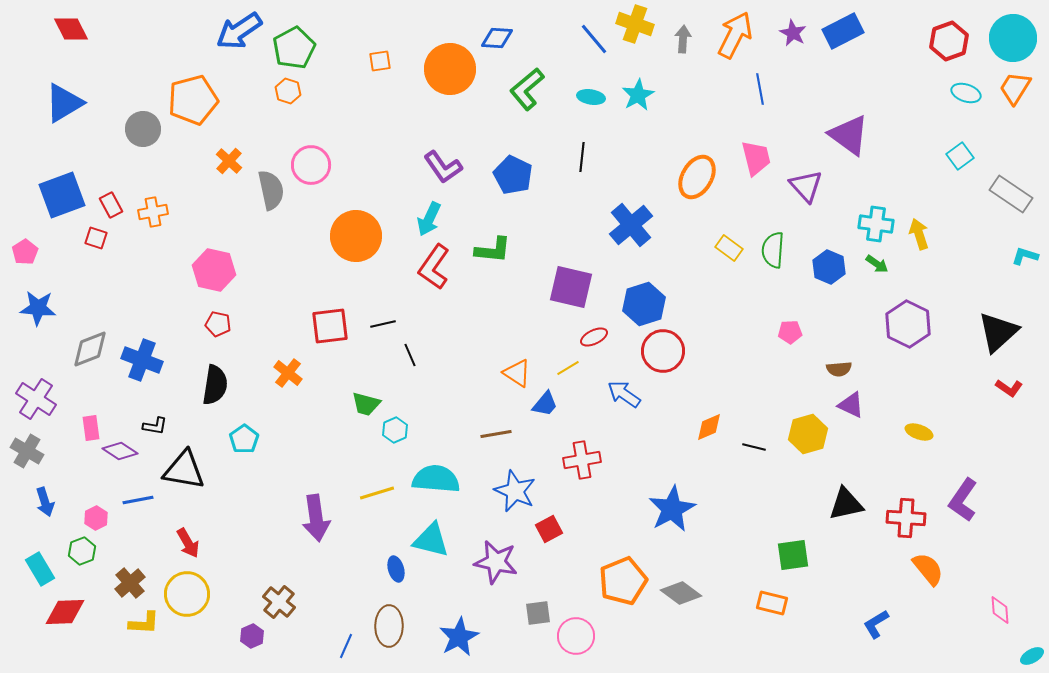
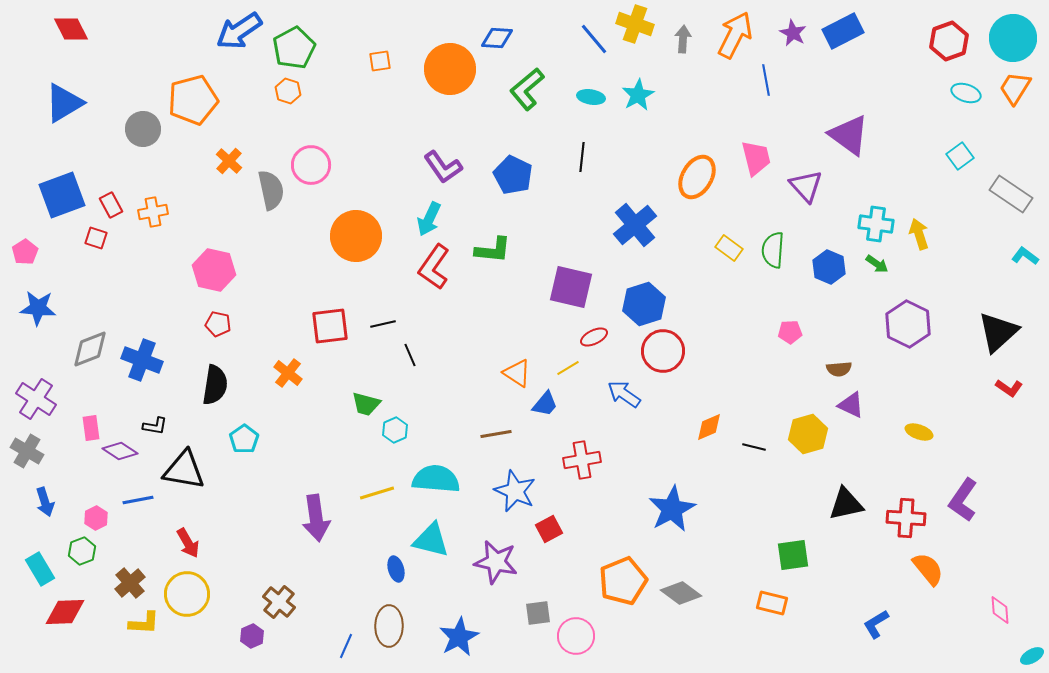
blue line at (760, 89): moved 6 px right, 9 px up
blue cross at (631, 225): moved 4 px right
cyan L-shape at (1025, 256): rotated 20 degrees clockwise
